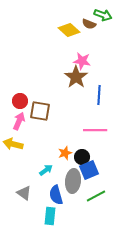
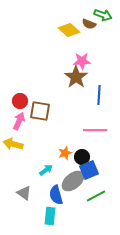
pink star: rotated 12 degrees counterclockwise
gray ellipse: rotated 45 degrees clockwise
